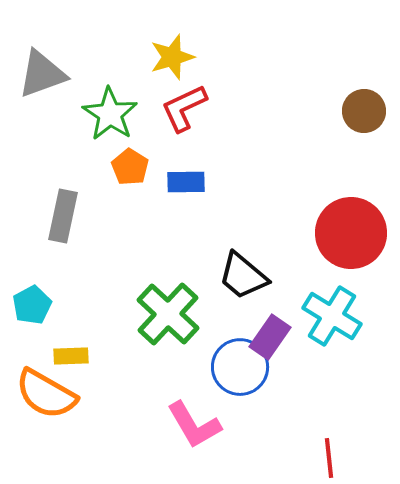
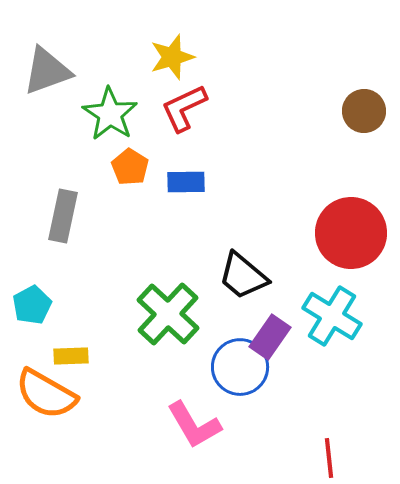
gray triangle: moved 5 px right, 3 px up
